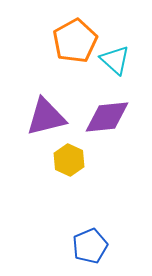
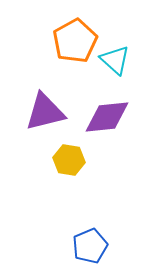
purple triangle: moved 1 px left, 5 px up
yellow hexagon: rotated 16 degrees counterclockwise
